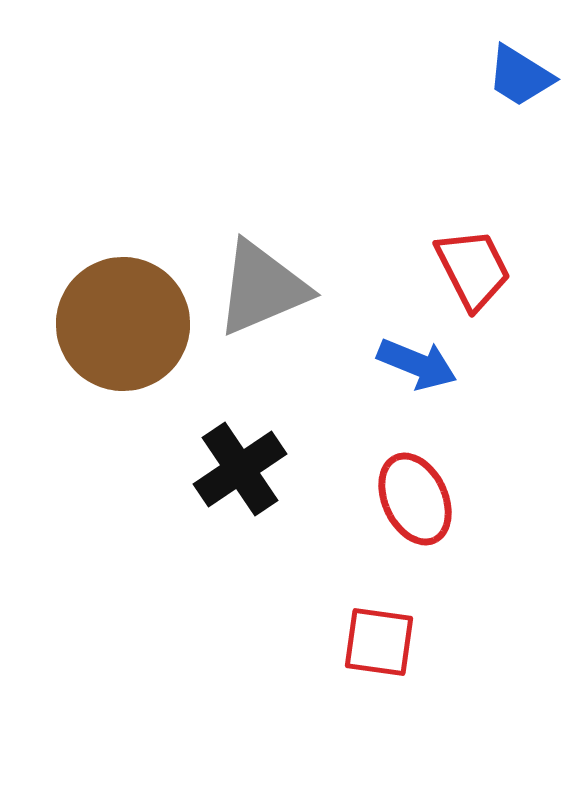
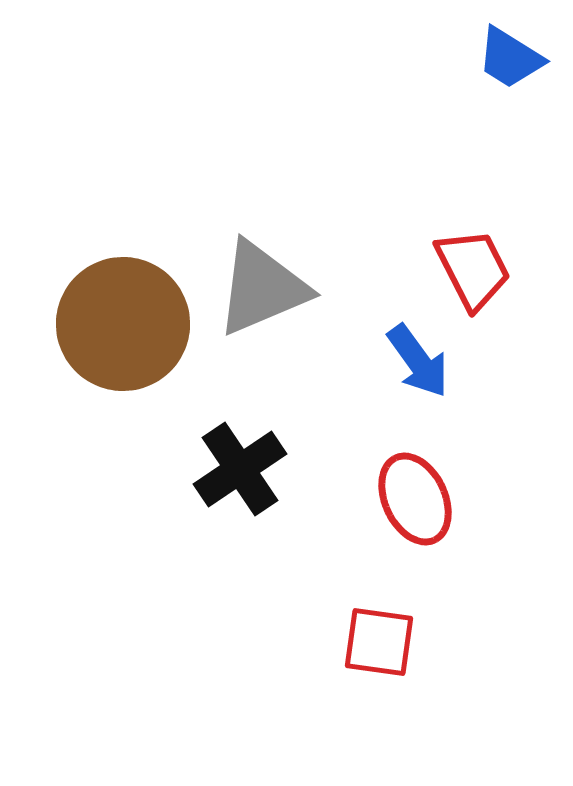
blue trapezoid: moved 10 px left, 18 px up
blue arrow: moved 1 px right, 3 px up; rotated 32 degrees clockwise
